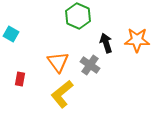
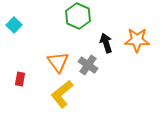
cyan square: moved 3 px right, 9 px up; rotated 14 degrees clockwise
gray cross: moved 2 px left
